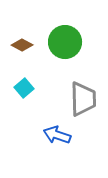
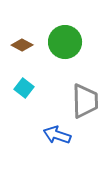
cyan square: rotated 12 degrees counterclockwise
gray trapezoid: moved 2 px right, 2 px down
